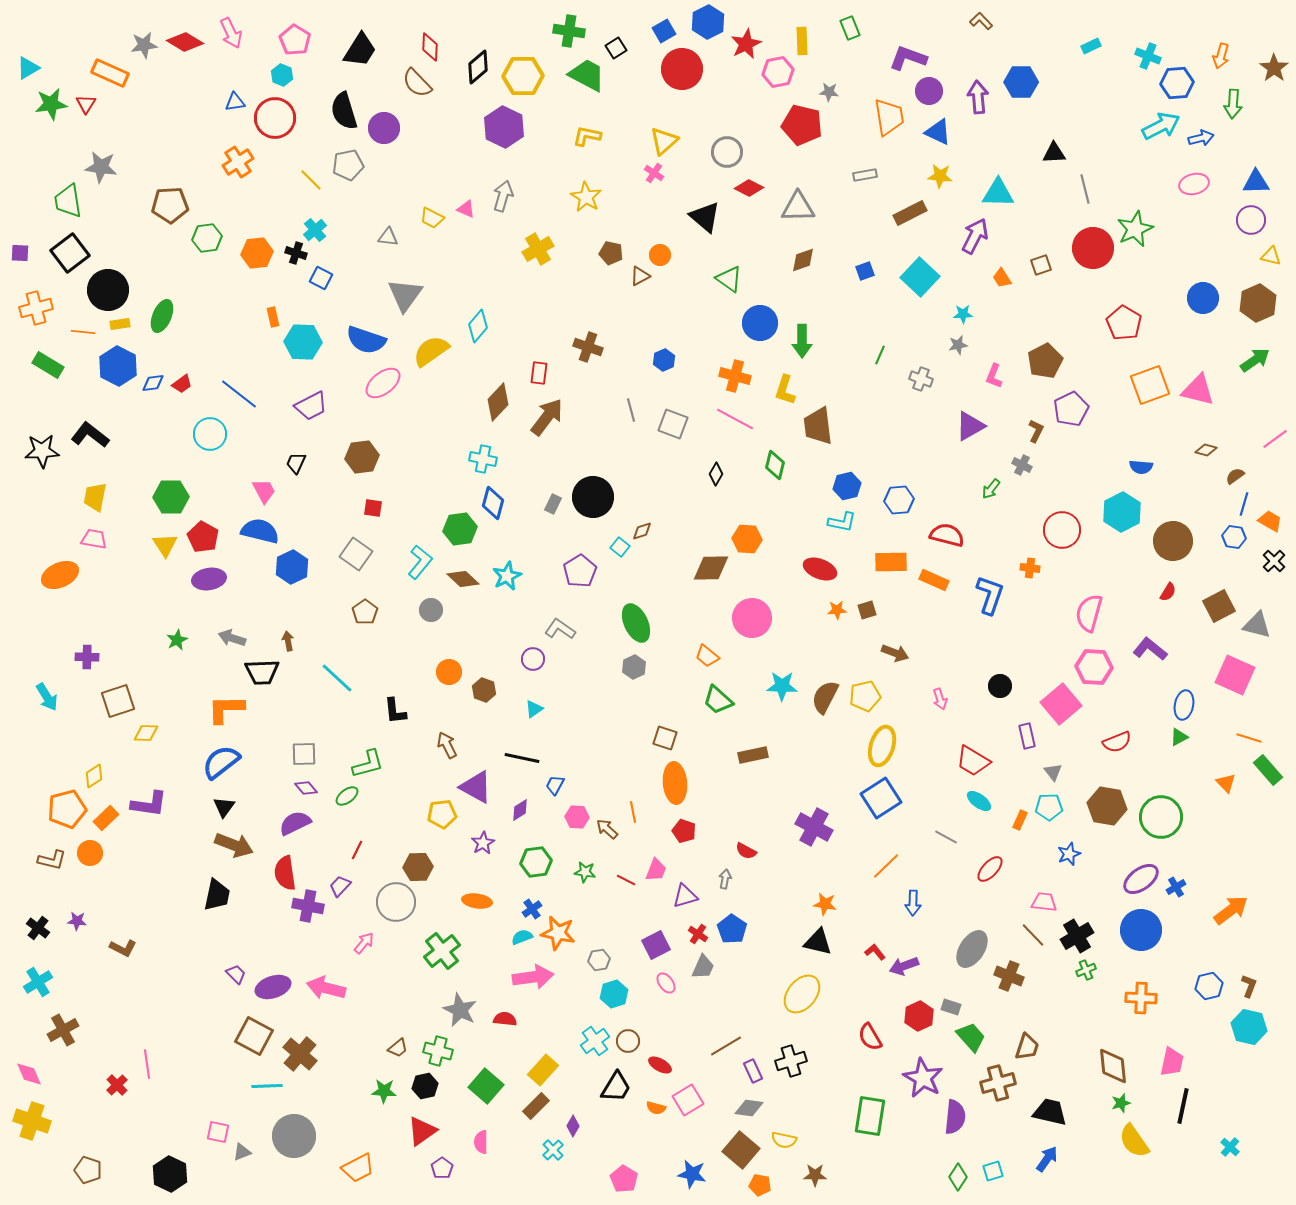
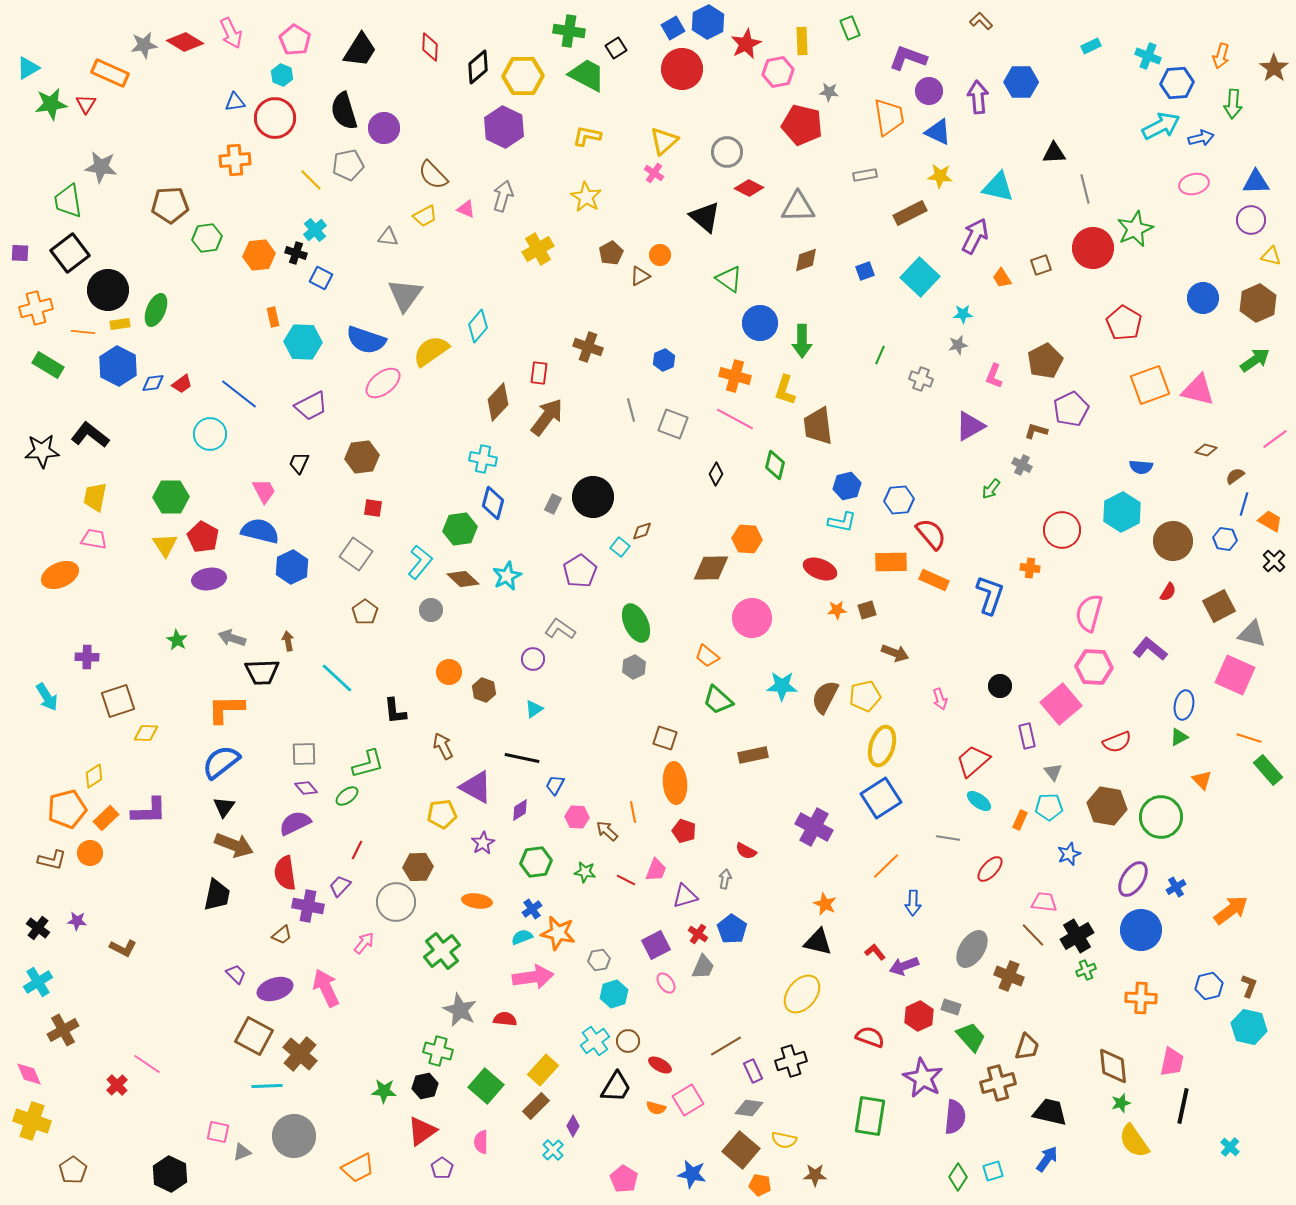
blue square at (664, 31): moved 9 px right, 3 px up
brown semicircle at (417, 83): moved 16 px right, 92 px down
orange cross at (238, 162): moved 3 px left, 2 px up; rotated 28 degrees clockwise
cyan triangle at (998, 193): moved 6 px up; rotated 12 degrees clockwise
yellow trapezoid at (432, 218): moved 7 px left, 2 px up; rotated 55 degrees counterclockwise
orange hexagon at (257, 253): moved 2 px right, 2 px down
brown pentagon at (611, 253): rotated 30 degrees clockwise
brown diamond at (803, 260): moved 3 px right
green ellipse at (162, 316): moved 6 px left, 6 px up
brown L-shape at (1036, 431): rotated 100 degrees counterclockwise
black trapezoid at (296, 463): moved 3 px right
red semicircle at (947, 535): moved 16 px left, 1 px up; rotated 36 degrees clockwise
blue hexagon at (1234, 537): moved 9 px left, 2 px down
gray triangle at (1257, 625): moved 5 px left, 9 px down
green star at (177, 640): rotated 15 degrees counterclockwise
brown arrow at (447, 745): moved 4 px left, 1 px down
red trapezoid at (973, 761): rotated 108 degrees clockwise
orange triangle at (1226, 783): moved 24 px left, 3 px up
purple L-shape at (149, 804): moved 7 px down; rotated 9 degrees counterclockwise
brown arrow at (607, 829): moved 2 px down
gray line at (946, 837): moved 2 px right, 1 px down; rotated 20 degrees counterclockwise
purple ellipse at (1141, 879): moved 8 px left; rotated 21 degrees counterclockwise
orange star at (825, 904): rotated 15 degrees clockwise
purple ellipse at (273, 987): moved 2 px right, 2 px down
pink arrow at (326, 988): rotated 51 degrees clockwise
red semicircle at (870, 1037): rotated 140 degrees clockwise
brown trapezoid at (398, 1048): moved 116 px left, 113 px up
pink line at (147, 1064): rotated 48 degrees counterclockwise
brown pentagon at (88, 1170): moved 15 px left; rotated 20 degrees clockwise
